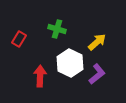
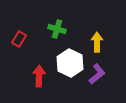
yellow arrow: rotated 48 degrees counterclockwise
red arrow: moved 1 px left
